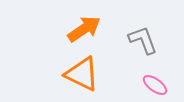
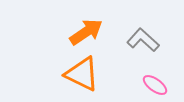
orange arrow: moved 2 px right, 3 px down
gray L-shape: rotated 28 degrees counterclockwise
